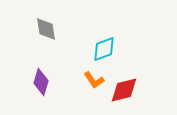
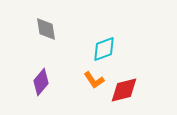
purple diamond: rotated 24 degrees clockwise
